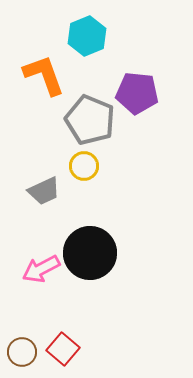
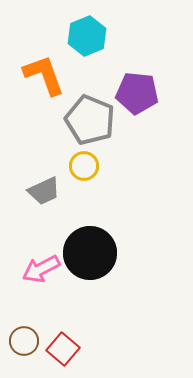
brown circle: moved 2 px right, 11 px up
